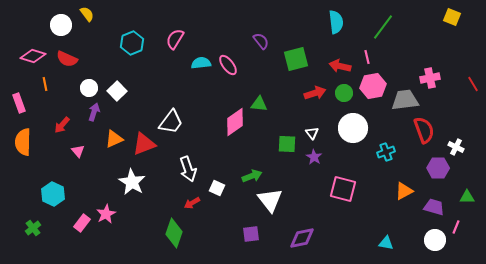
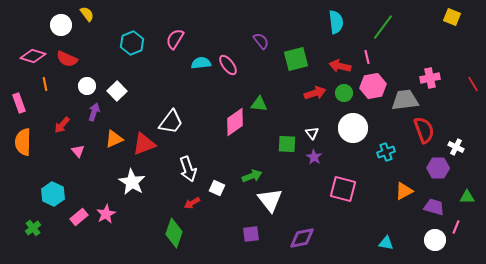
white circle at (89, 88): moved 2 px left, 2 px up
pink rectangle at (82, 223): moved 3 px left, 6 px up; rotated 12 degrees clockwise
